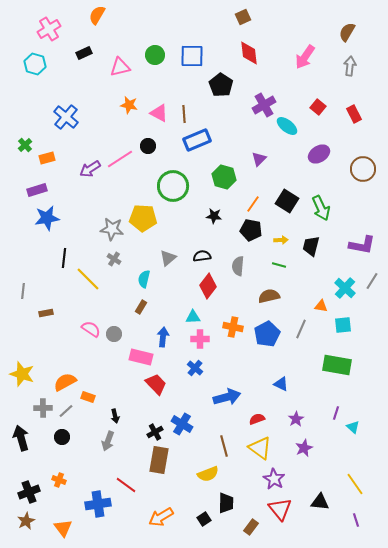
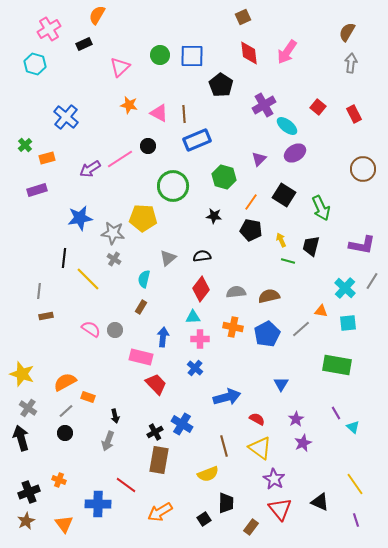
black rectangle at (84, 53): moved 9 px up
green circle at (155, 55): moved 5 px right
pink arrow at (305, 57): moved 18 px left, 5 px up
gray arrow at (350, 66): moved 1 px right, 3 px up
pink triangle at (120, 67): rotated 30 degrees counterclockwise
purple ellipse at (319, 154): moved 24 px left, 1 px up
black square at (287, 201): moved 3 px left, 6 px up
orange line at (253, 204): moved 2 px left, 2 px up
blue star at (47, 218): moved 33 px right
gray star at (112, 229): moved 1 px right, 4 px down
yellow arrow at (281, 240): rotated 112 degrees counterclockwise
green line at (279, 265): moved 9 px right, 4 px up
gray semicircle at (238, 266): moved 2 px left, 26 px down; rotated 78 degrees clockwise
red diamond at (208, 286): moved 7 px left, 3 px down
gray line at (23, 291): moved 16 px right
orange triangle at (321, 306): moved 5 px down
brown rectangle at (46, 313): moved 3 px down
cyan square at (343, 325): moved 5 px right, 2 px up
gray line at (301, 329): rotated 24 degrees clockwise
gray circle at (114, 334): moved 1 px right, 4 px up
blue triangle at (281, 384): rotated 35 degrees clockwise
gray cross at (43, 408): moved 15 px left; rotated 36 degrees clockwise
purple line at (336, 413): rotated 48 degrees counterclockwise
red semicircle at (257, 419): rotated 49 degrees clockwise
black circle at (62, 437): moved 3 px right, 4 px up
purple star at (304, 448): moved 1 px left, 5 px up
black triangle at (320, 502): rotated 18 degrees clockwise
blue cross at (98, 504): rotated 10 degrees clockwise
orange arrow at (161, 517): moved 1 px left, 5 px up
orange triangle at (63, 528): moved 1 px right, 4 px up
